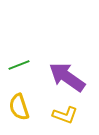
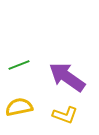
yellow semicircle: rotated 96 degrees clockwise
